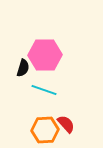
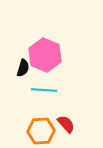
pink hexagon: rotated 24 degrees clockwise
cyan line: rotated 15 degrees counterclockwise
orange hexagon: moved 4 px left, 1 px down
